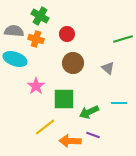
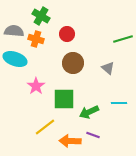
green cross: moved 1 px right
